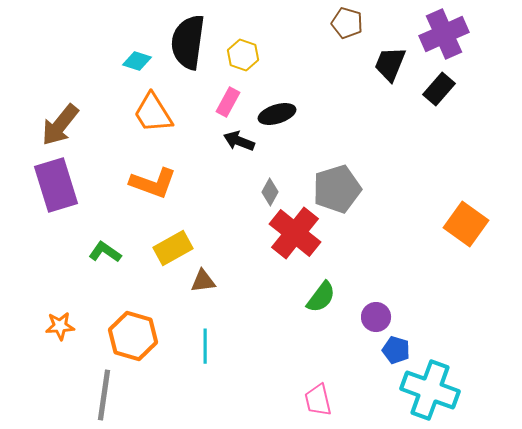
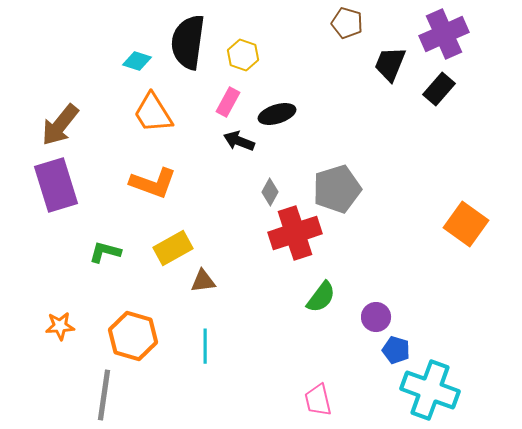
red cross: rotated 33 degrees clockwise
green L-shape: rotated 20 degrees counterclockwise
